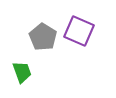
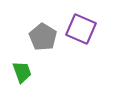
purple square: moved 2 px right, 2 px up
